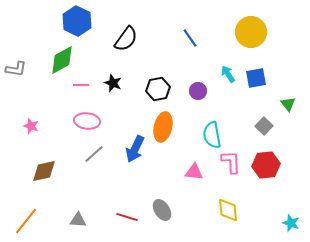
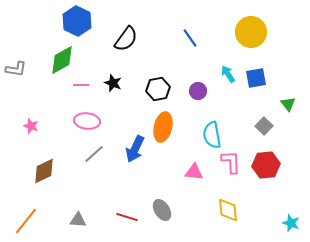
brown diamond: rotated 12 degrees counterclockwise
